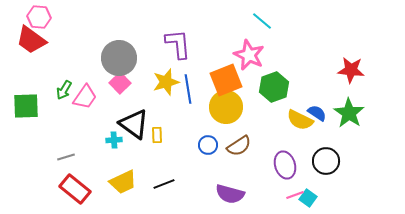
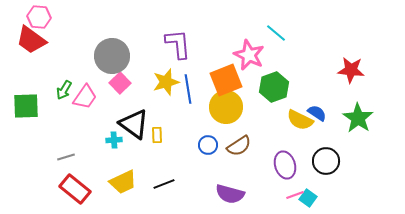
cyan line: moved 14 px right, 12 px down
gray circle: moved 7 px left, 2 px up
green star: moved 9 px right, 5 px down
